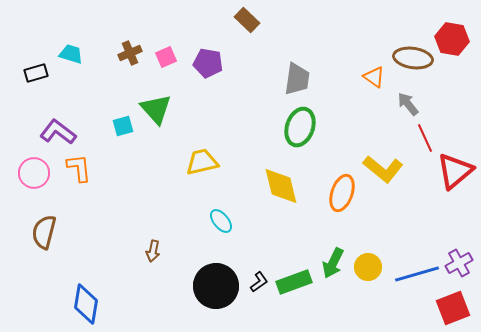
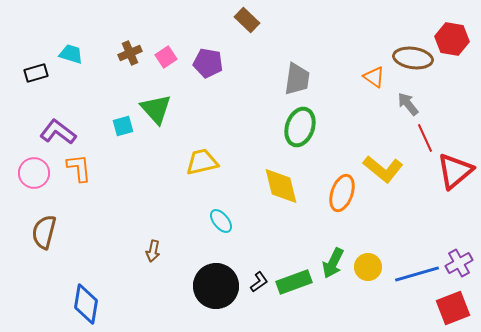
pink square: rotated 10 degrees counterclockwise
